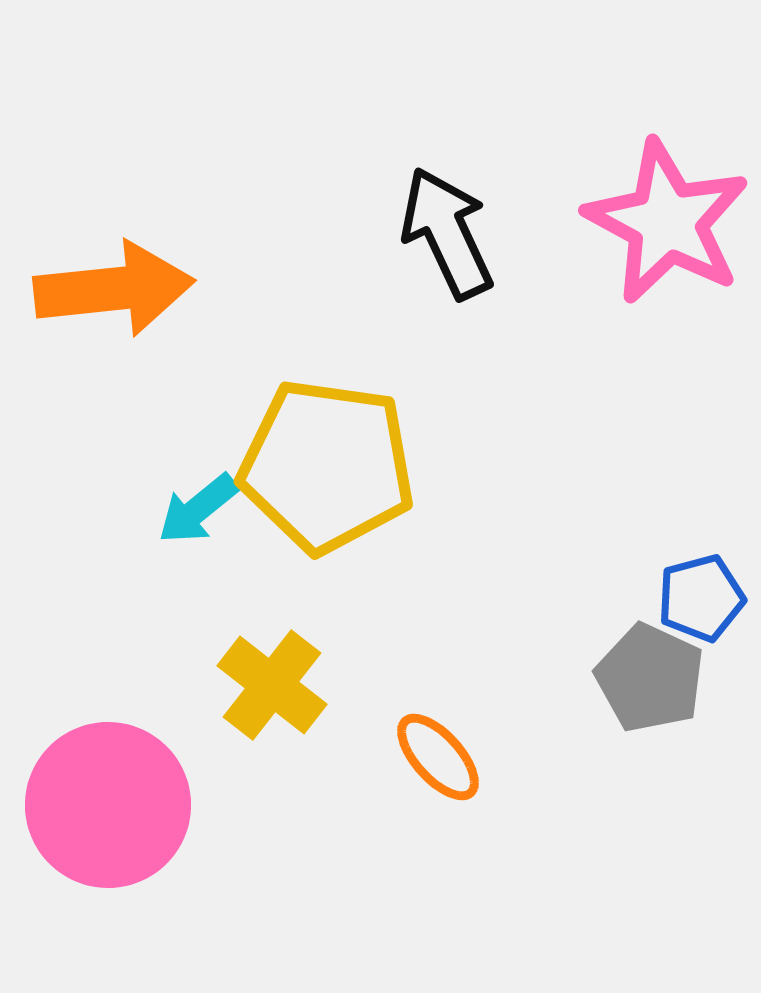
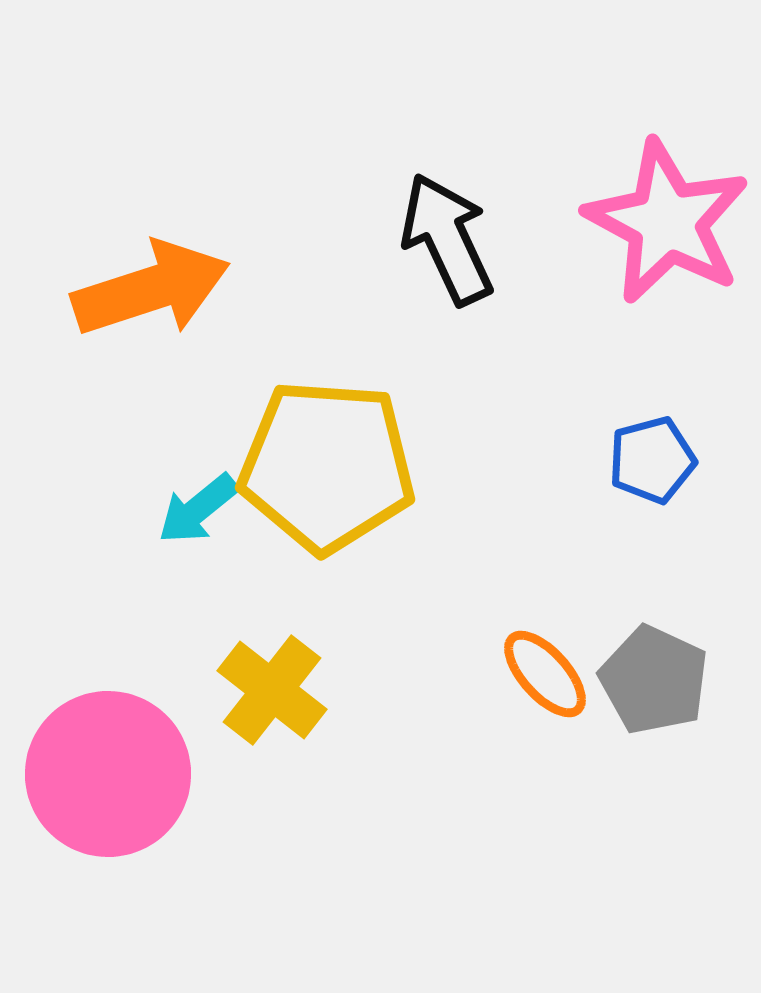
black arrow: moved 6 px down
orange arrow: moved 37 px right; rotated 12 degrees counterclockwise
yellow pentagon: rotated 4 degrees counterclockwise
blue pentagon: moved 49 px left, 138 px up
gray pentagon: moved 4 px right, 2 px down
yellow cross: moved 5 px down
orange ellipse: moved 107 px right, 83 px up
pink circle: moved 31 px up
